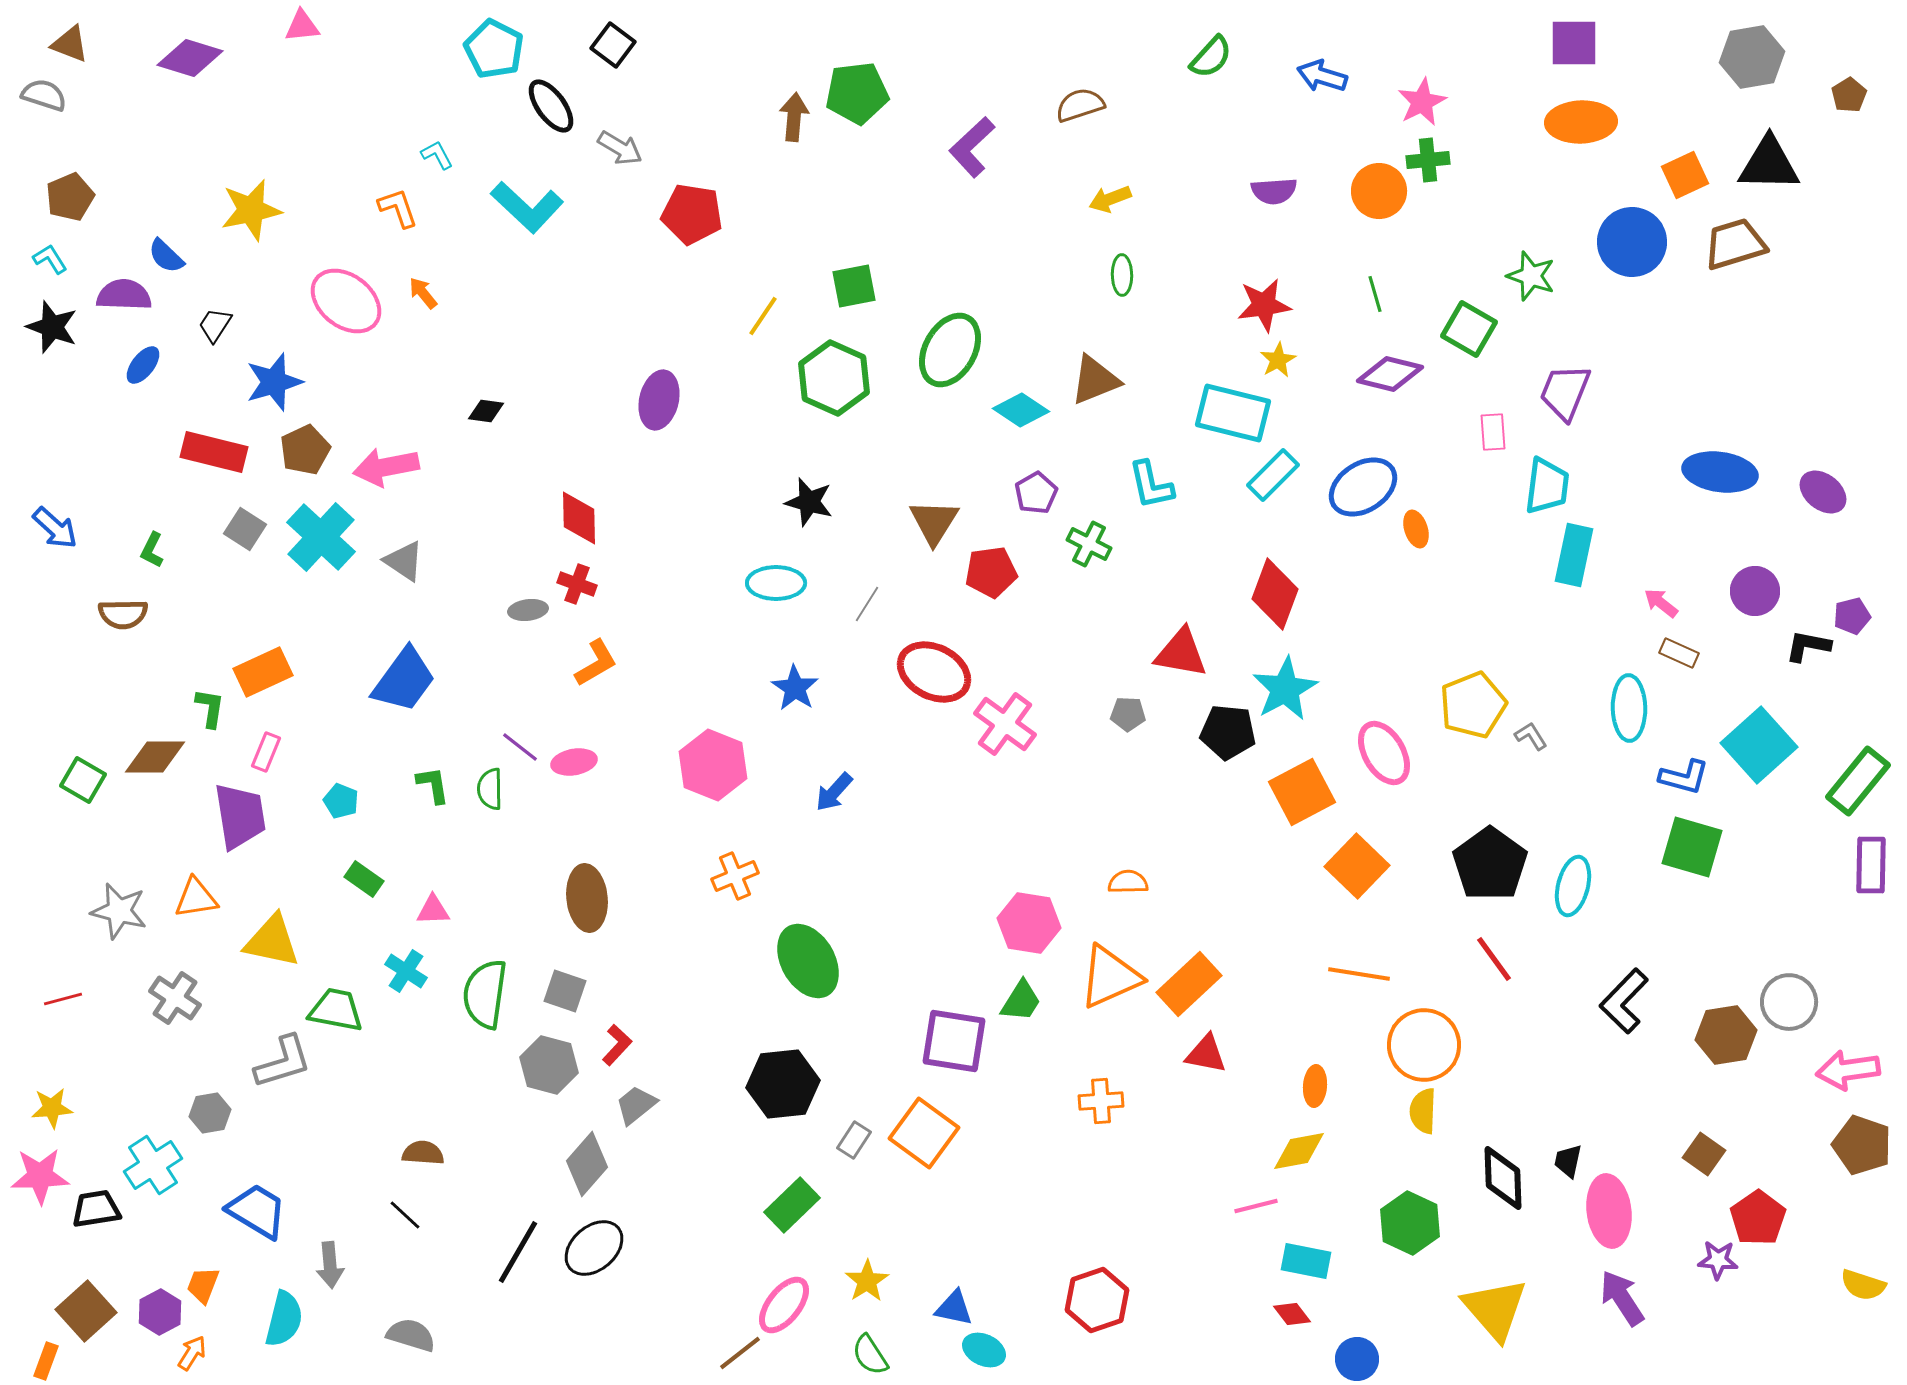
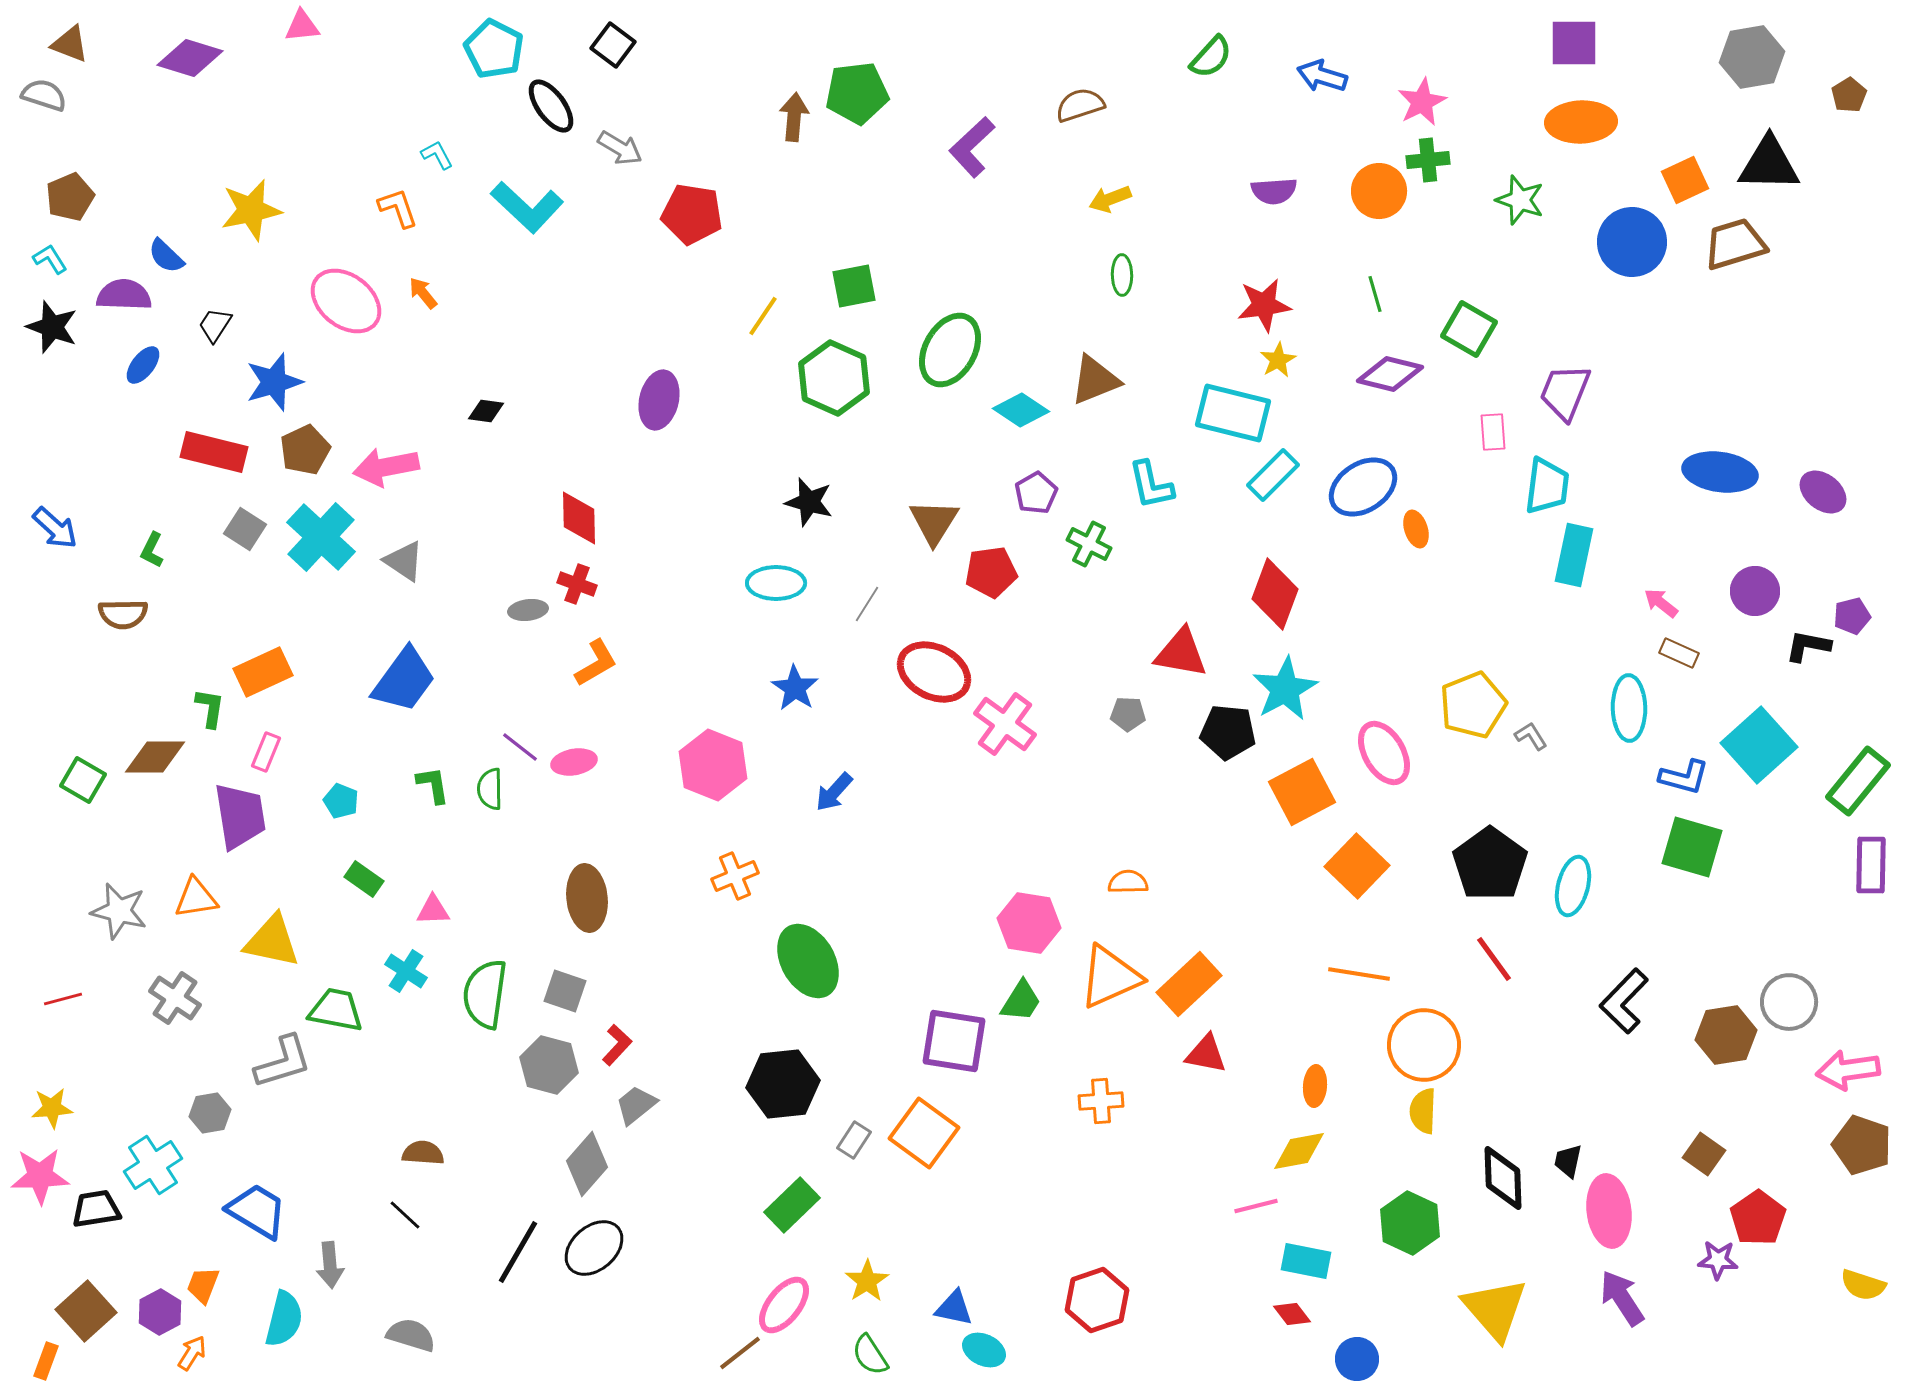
orange square at (1685, 175): moved 5 px down
green star at (1531, 276): moved 11 px left, 76 px up
